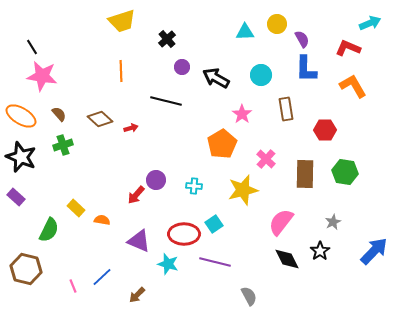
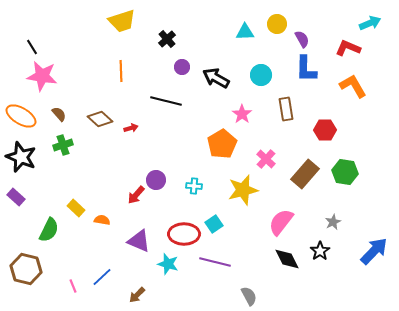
brown rectangle at (305, 174): rotated 40 degrees clockwise
